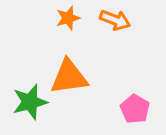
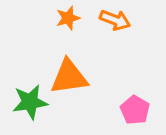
green star: rotated 6 degrees clockwise
pink pentagon: moved 1 px down
